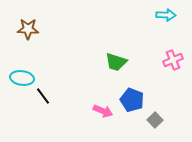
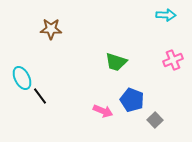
brown star: moved 23 px right
cyan ellipse: rotated 55 degrees clockwise
black line: moved 3 px left
